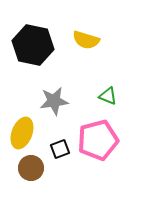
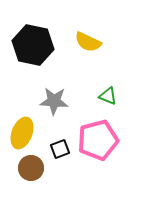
yellow semicircle: moved 2 px right, 2 px down; rotated 8 degrees clockwise
gray star: rotated 12 degrees clockwise
